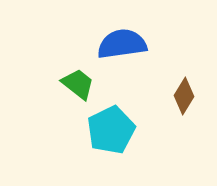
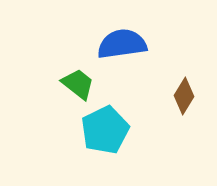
cyan pentagon: moved 6 px left
